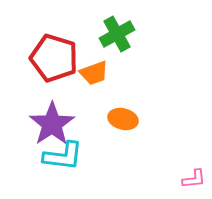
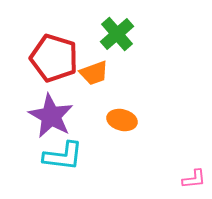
green cross: rotated 12 degrees counterclockwise
orange ellipse: moved 1 px left, 1 px down
purple star: moved 1 px left, 8 px up; rotated 9 degrees counterclockwise
